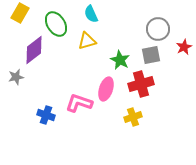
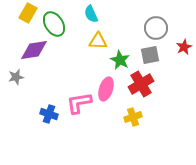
yellow rectangle: moved 8 px right
green ellipse: moved 2 px left
gray circle: moved 2 px left, 1 px up
yellow triangle: moved 11 px right; rotated 18 degrees clockwise
purple diamond: rotated 28 degrees clockwise
gray square: moved 1 px left
red cross: rotated 15 degrees counterclockwise
pink L-shape: rotated 28 degrees counterclockwise
blue cross: moved 3 px right, 1 px up
